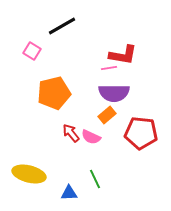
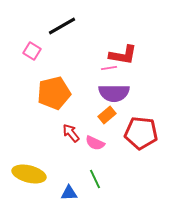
pink semicircle: moved 4 px right, 6 px down
